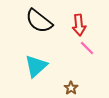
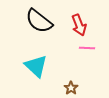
red arrow: rotated 15 degrees counterclockwise
pink line: rotated 42 degrees counterclockwise
cyan triangle: rotated 35 degrees counterclockwise
